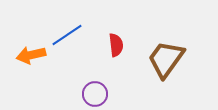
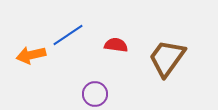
blue line: moved 1 px right
red semicircle: rotated 75 degrees counterclockwise
brown trapezoid: moved 1 px right, 1 px up
